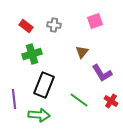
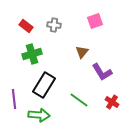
purple L-shape: moved 1 px up
black rectangle: rotated 10 degrees clockwise
red cross: moved 1 px right, 1 px down
